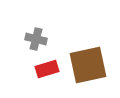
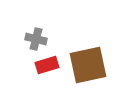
red rectangle: moved 4 px up
